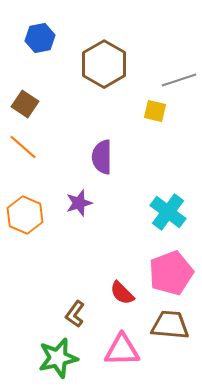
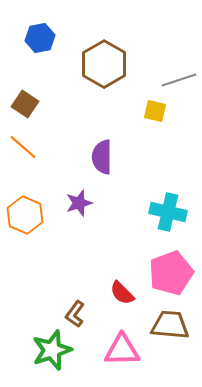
cyan cross: rotated 24 degrees counterclockwise
green star: moved 6 px left, 8 px up; rotated 6 degrees counterclockwise
